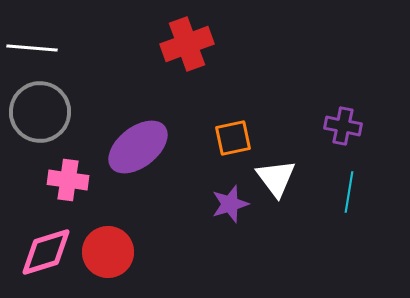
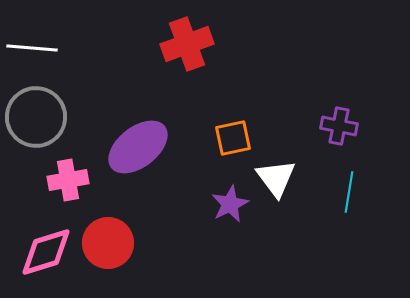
gray circle: moved 4 px left, 5 px down
purple cross: moved 4 px left
pink cross: rotated 18 degrees counterclockwise
purple star: rotated 9 degrees counterclockwise
red circle: moved 9 px up
